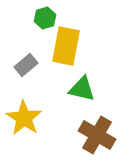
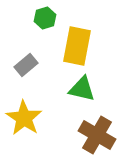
yellow rectangle: moved 11 px right
